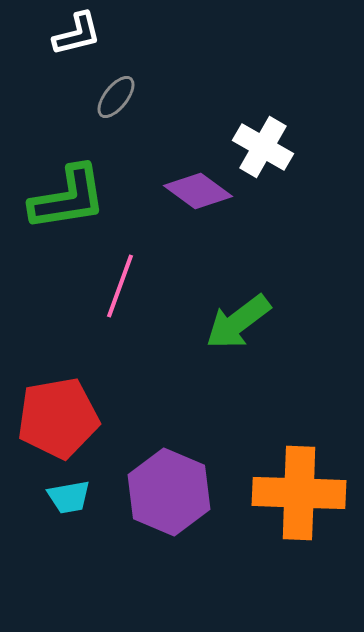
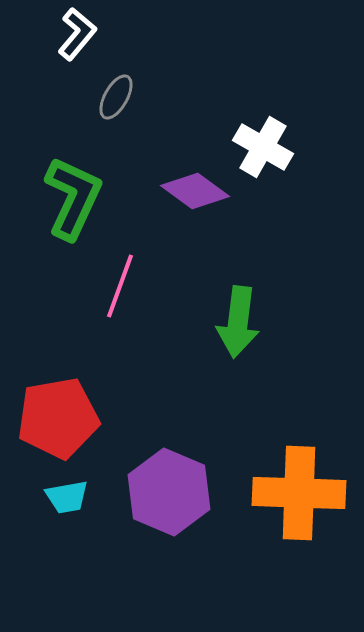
white L-shape: rotated 36 degrees counterclockwise
gray ellipse: rotated 9 degrees counterclockwise
purple diamond: moved 3 px left
green L-shape: moved 5 px right; rotated 56 degrees counterclockwise
green arrow: rotated 46 degrees counterclockwise
cyan trapezoid: moved 2 px left
